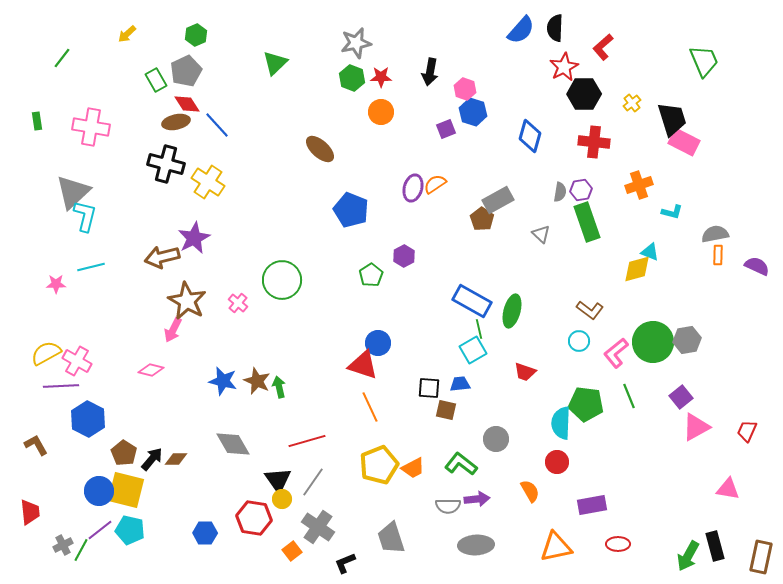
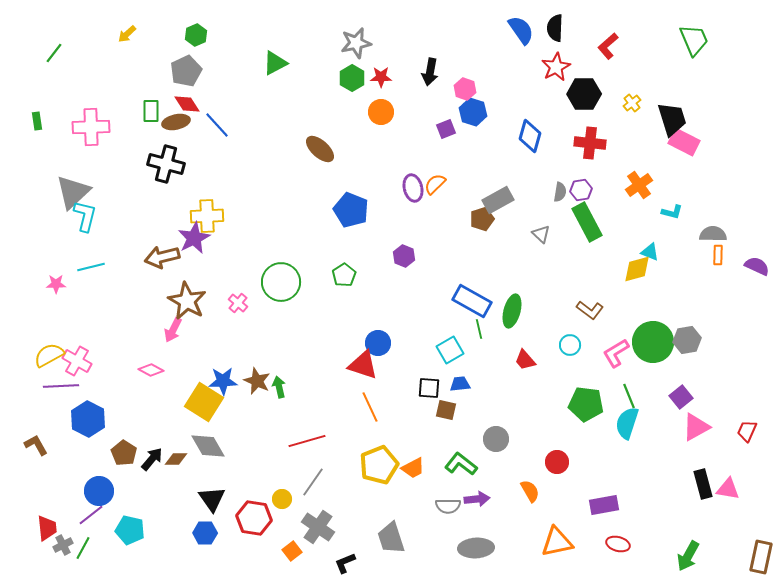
blue semicircle at (521, 30): rotated 76 degrees counterclockwise
red L-shape at (603, 47): moved 5 px right, 1 px up
green line at (62, 58): moved 8 px left, 5 px up
green trapezoid at (704, 61): moved 10 px left, 21 px up
green triangle at (275, 63): rotated 16 degrees clockwise
red star at (564, 67): moved 8 px left
green hexagon at (352, 78): rotated 10 degrees clockwise
green rectangle at (156, 80): moved 5 px left, 31 px down; rotated 30 degrees clockwise
pink cross at (91, 127): rotated 12 degrees counterclockwise
red cross at (594, 142): moved 4 px left, 1 px down
yellow cross at (208, 182): moved 1 px left, 34 px down; rotated 36 degrees counterclockwise
orange semicircle at (435, 184): rotated 10 degrees counterclockwise
orange cross at (639, 185): rotated 16 degrees counterclockwise
purple ellipse at (413, 188): rotated 28 degrees counterclockwise
brown pentagon at (482, 219): rotated 20 degrees clockwise
green rectangle at (587, 222): rotated 9 degrees counterclockwise
gray semicircle at (715, 234): moved 2 px left; rotated 12 degrees clockwise
purple hexagon at (404, 256): rotated 10 degrees counterclockwise
green pentagon at (371, 275): moved 27 px left
green circle at (282, 280): moved 1 px left, 2 px down
cyan circle at (579, 341): moved 9 px left, 4 px down
cyan square at (473, 350): moved 23 px left
yellow semicircle at (46, 353): moved 3 px right, 2 px down
pink L-shape at (616, 353): rotated 8 degrees clockwise
pink diamond at (151, 370): rotated 15 degrees clockwise
red trapezoid at (525, 372): moved 12 px up; rotated 30 degrees clockwise
blue star at (223, 381): rotated 16 degrees counterclockwise
cyan semicircle at (561, 423): moved 66 px right; rotated 16 degrees clockwise
gray diamond at (233, 444): moved 25 px left, 2 px down
black triangle at (278, 480): moved 66 px left, 19 px down
yellow square at (126, 490): moved 78 px right, 88 px up; rotated 18 degrees clockwise
purple rectangle at (592, 505): moved 12 px right
red trapezoid at (30, 512): moved 17 px right, 16 px down
purple line at (100, 530): moved 9 px left, 15 px up
red ellipse at (618, 544): rotated 15 degrees clockwise
gray ellipse at (476, 545): moved 3 px down
black rectangle at (715, 546): moved 12 px left, 62 px up
orange triangle at (556, 547): moved 1 px right, 5 px up
green line at (81, 550): moved 2 px right, 2 px up
